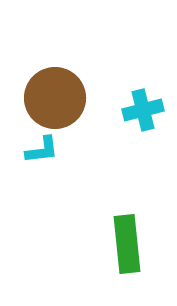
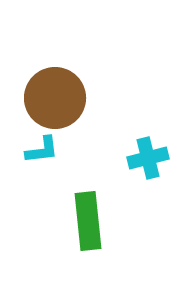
cyan cross: moved 5 px right, 48 px down
green rectangle: moved 39 px left, 23 px up
